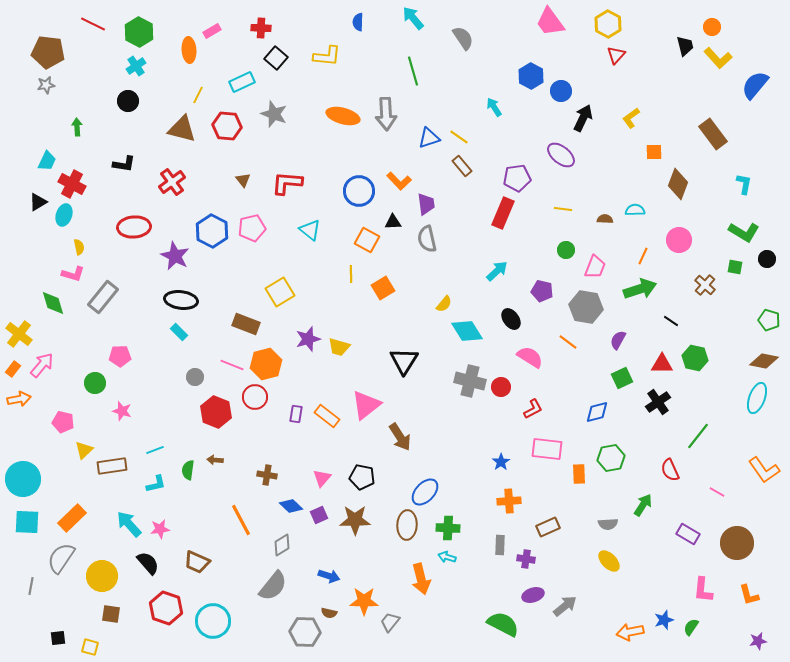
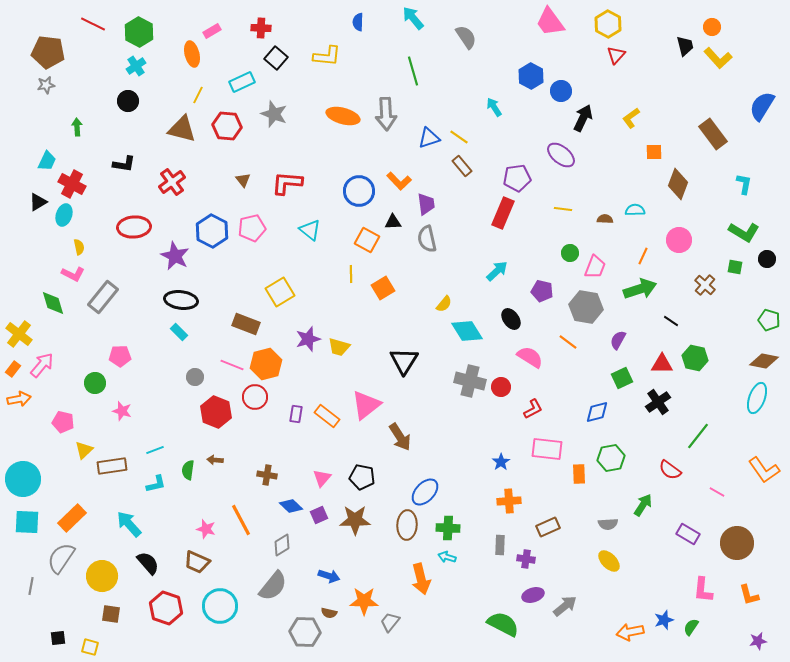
gray semicircle at (463, 38): moved 3 px right, 1 px up
orange ellipse at (189, 50): moved 3 px right, 4 px down; rotated 10 degrees counterclockwise
blue semicircle at (755, 85): moved 7 px right, 21 px down; rotated 8 degrees counterclockwise
green circle at (566, 250): moved 4 px right, 3 px down
pink L-shape at (73, 274): rotated 10 degrees clockwise
red semicircle at (670, 470): rotated 30 degrees counterclockwise
pink star at (160, 529): moved 46 px right; rotated 24 degrees clockwise
cyan circle at (213, 621): moved 7 px right, 15 px up
